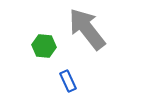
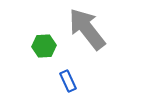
green hexagon: rotated 10 degrees counterclockwise
